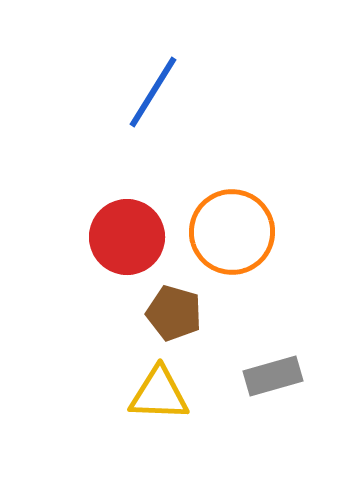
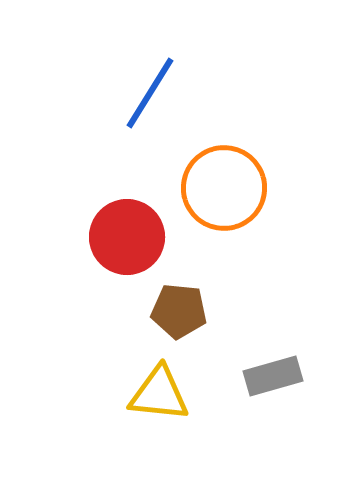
blue line: moved 3 px left, 1 px down
orange circle: moved 8 px left, 44 px up
brown pentagon: moved 5 px right, 2 px up; rotated 10 degrees counterclockwise
yellow triangle: rotated 4 degrees clockwise
